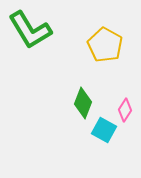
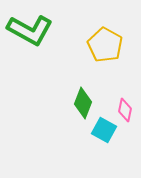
green L-shape: rotated 30 degrees counterclockwise
pink diamond: rotated 20 degrees counterclockwise
